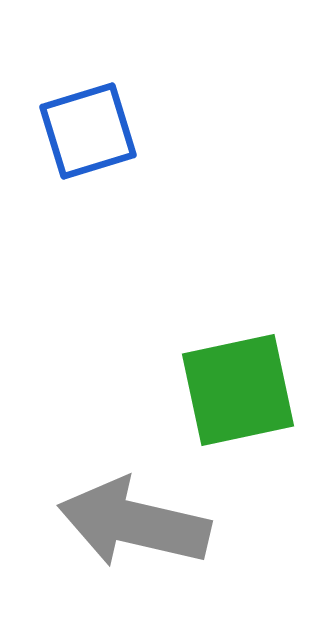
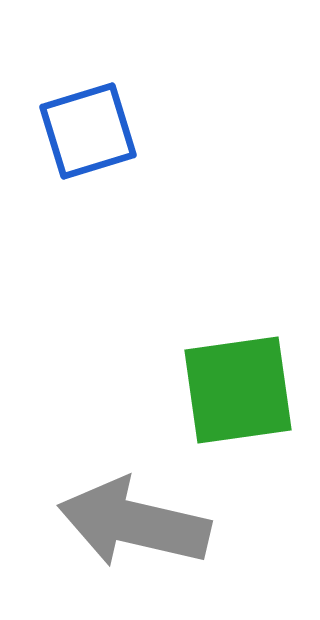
green square: rotated 4 degrees clockwise
